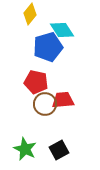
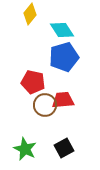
blue pentagon: moved 16 px right, 10 px down
red pentagon: moved 3 px left
brown circle: moved 1 px down
black square: moved 5 px right, 2 px up
